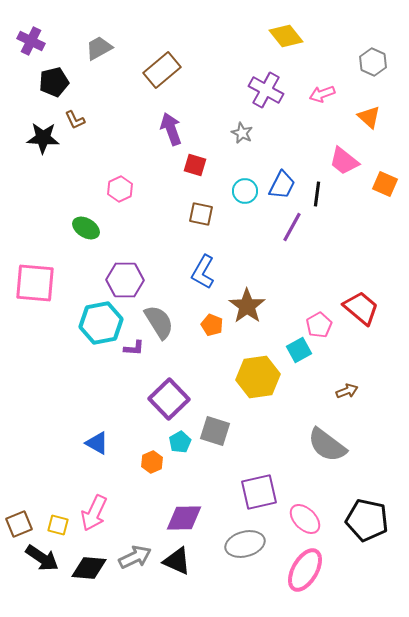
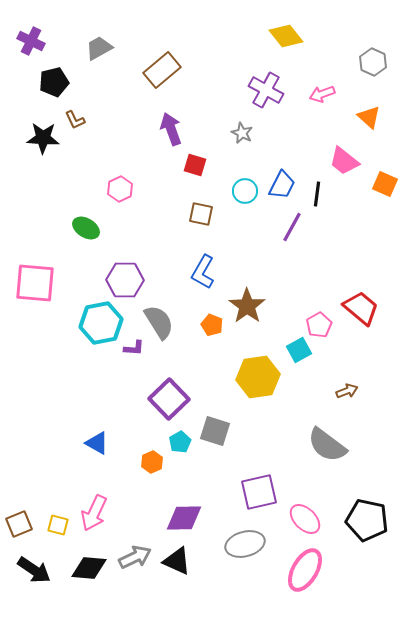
black arrow at (42, 558): moved 8 px left, 12 px down
